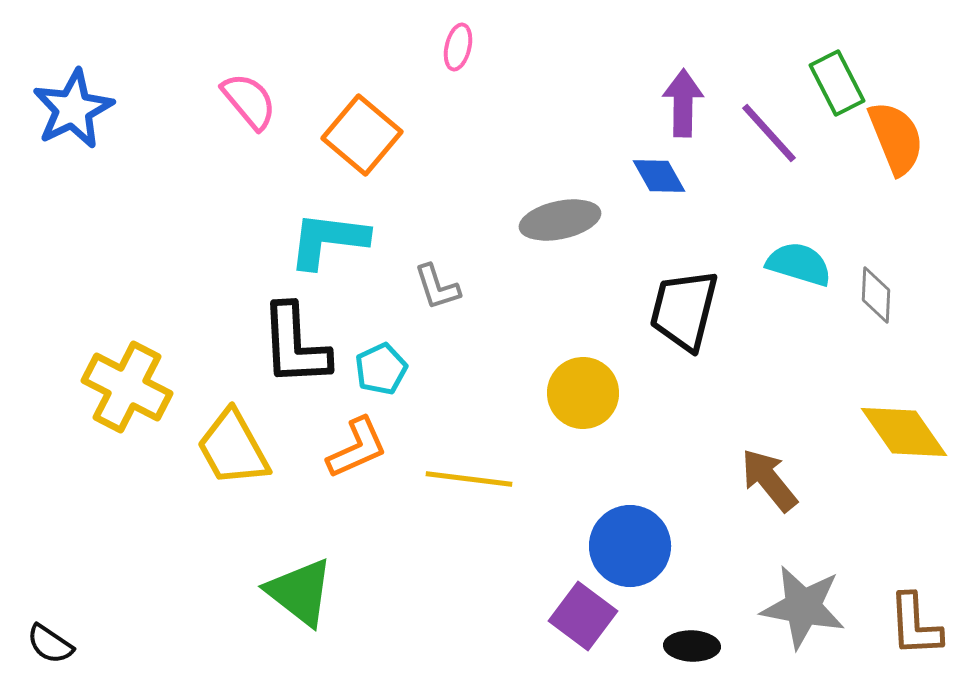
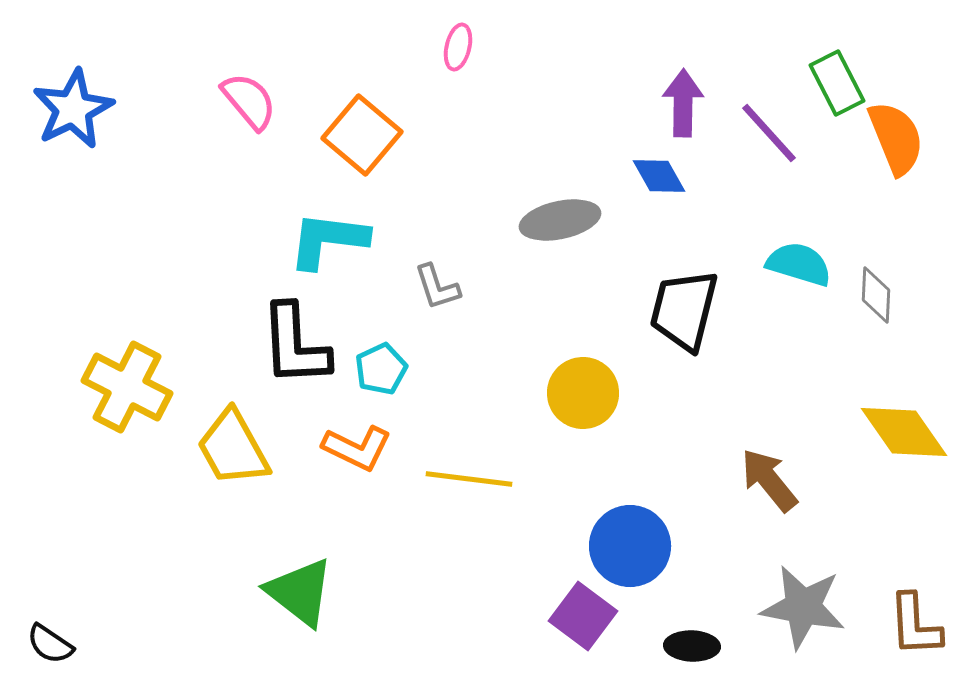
orange L-shape: rotated 50 degrees clockwise
